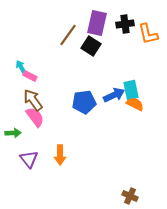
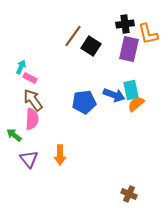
purple rectangle: moved 32 px right, 26 px down
brown line: moved 5 px right, 1 px down
cyan arrow: rotated 56 degrees clockwise
pink rectangle: moved 2 px down
blue arrow: rotated 45 degrees clockwise
orange semicircle: moved 1 px right; rotated 66 degrees counterclockwise
pink semicircle: moved 3 px left, 2 px down; rotated 40 degrees clockwise
green arrow: moved 1 px right, 2 px down; rotated 140 degrees counterclockwise
brown cross: moved 1 px left, 2 px up
